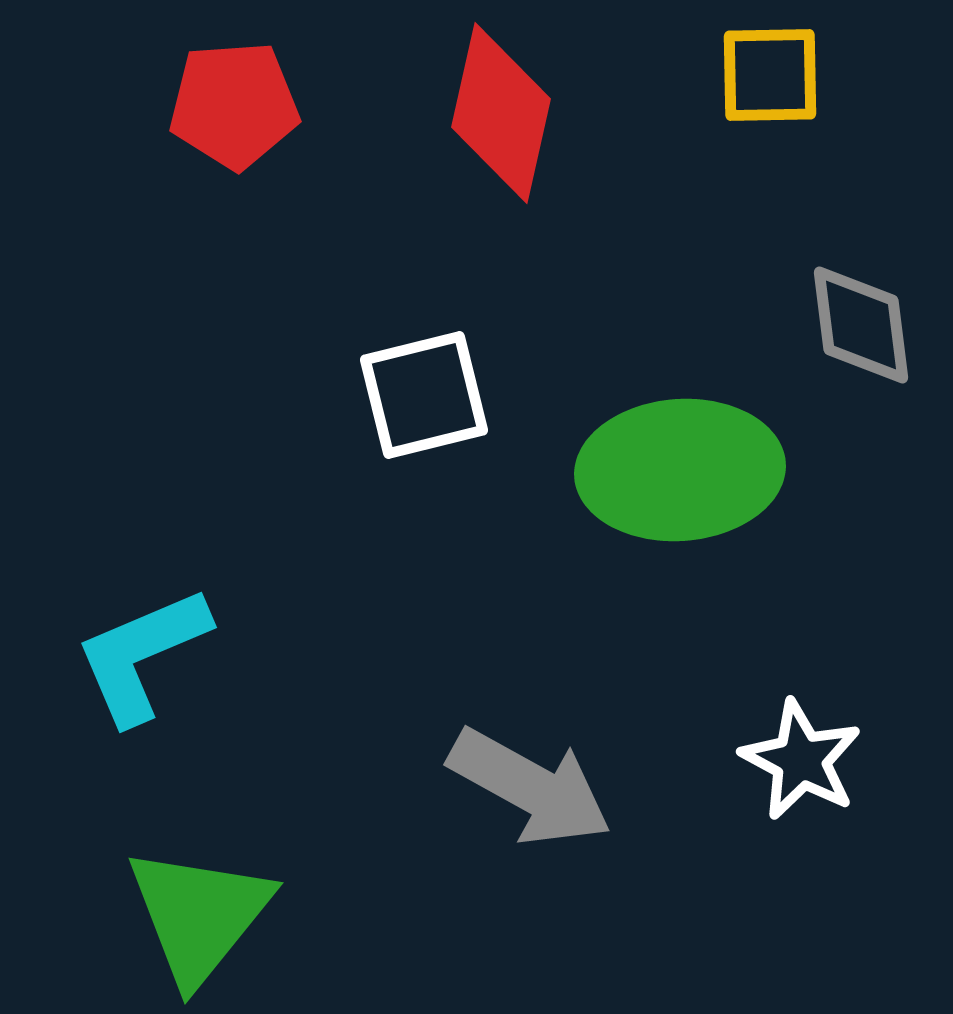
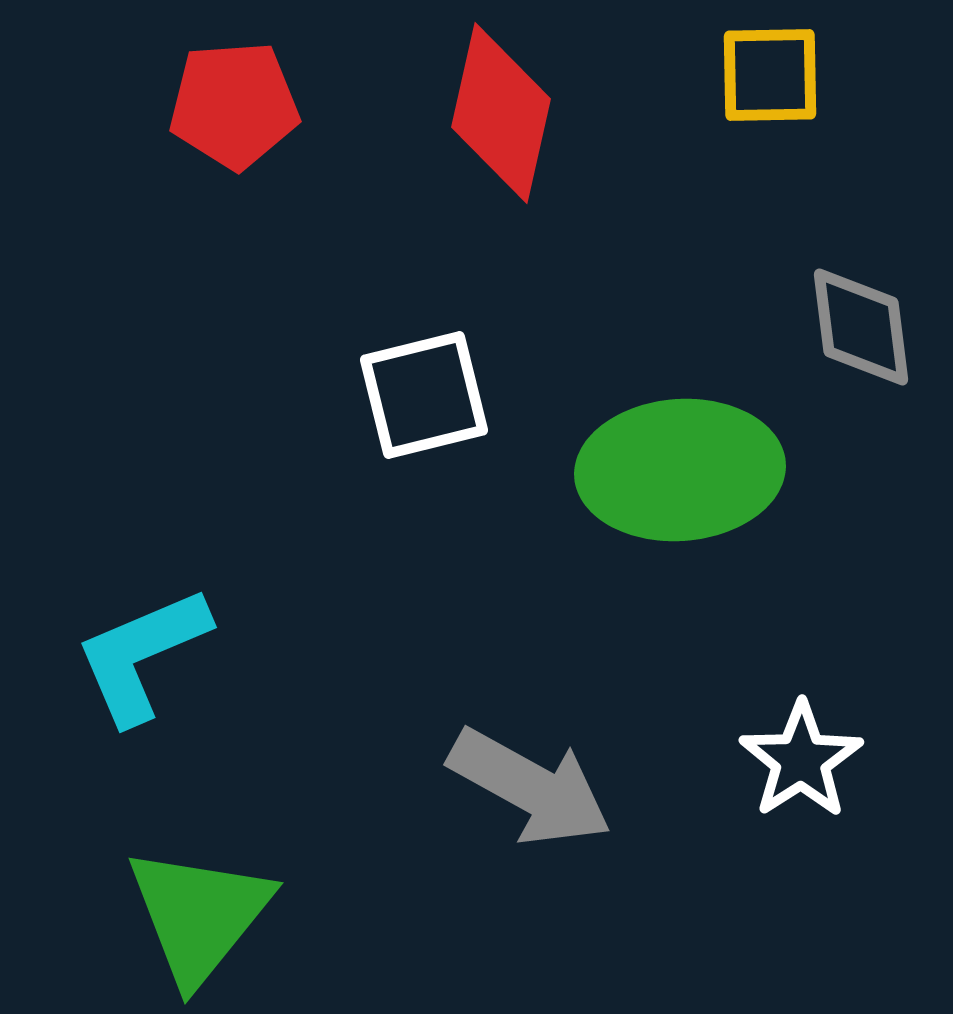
gray diamond: moved 2 px down
white star: rotated 11 degrees clockwise
